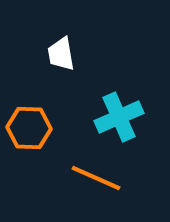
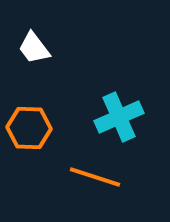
white trapezoid: moved 27 px left, 6 px up; rotated 27 degrees counterclockwise
orange line: moved 1 px left, 1 px up; rotated 6 degrees counterclockwise
